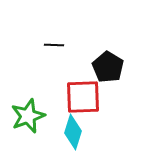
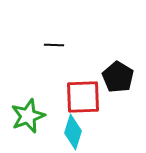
black pentagon: moved 10 px right, 10 px down
